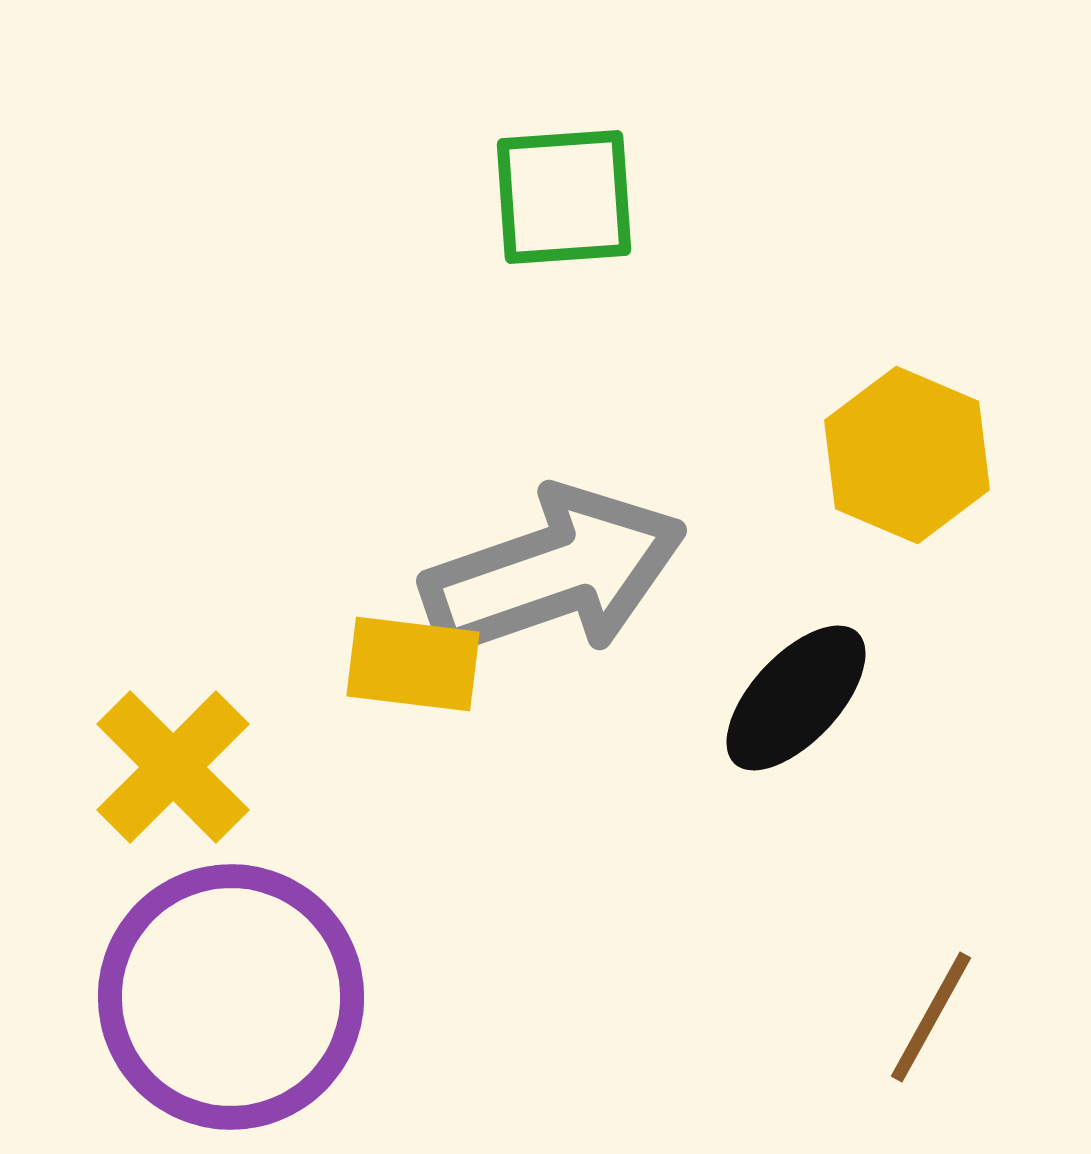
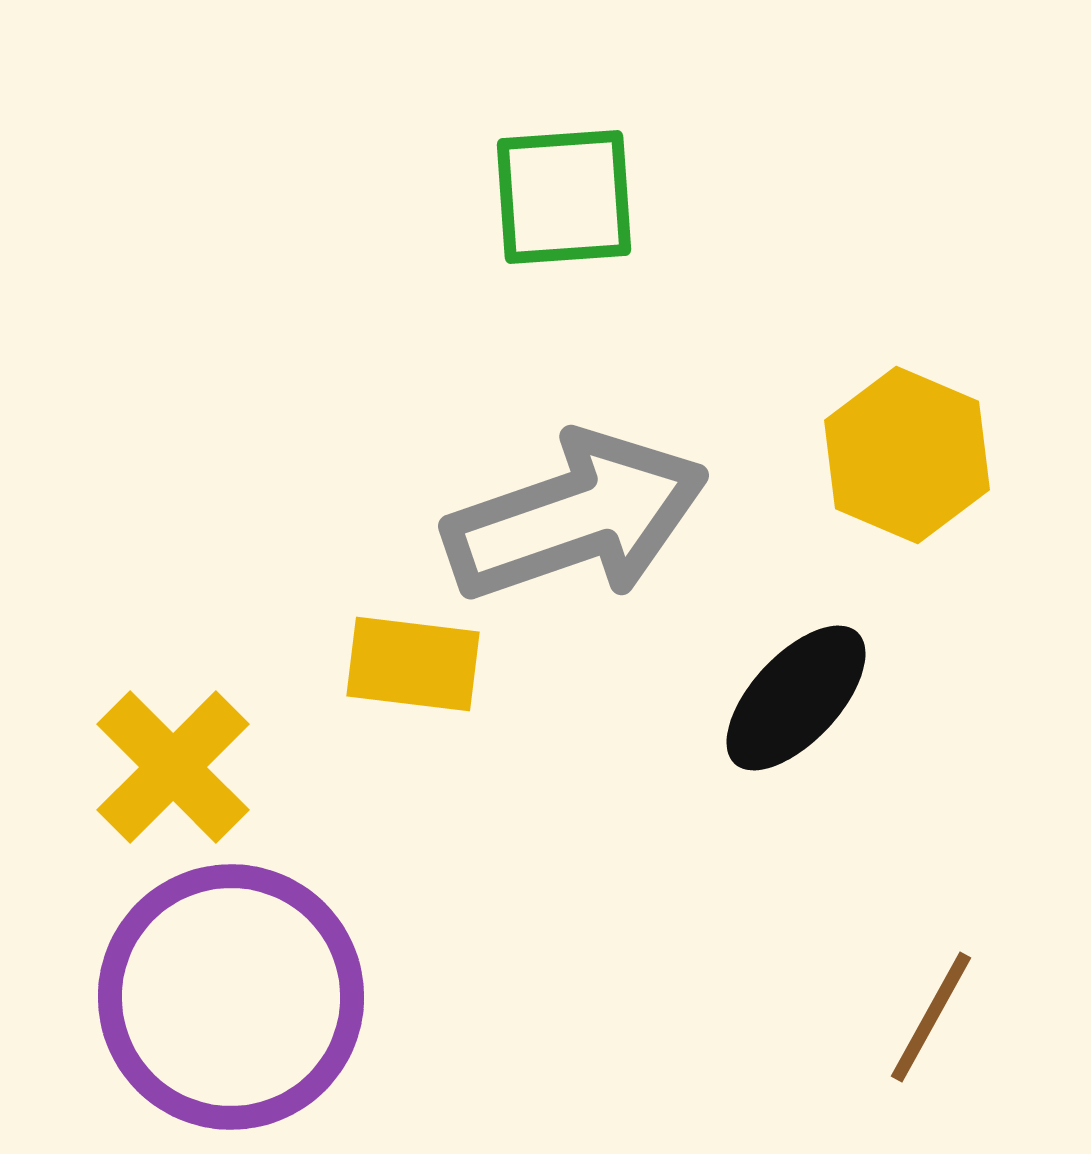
gray arrow: moved 22 px right, 55 px up
